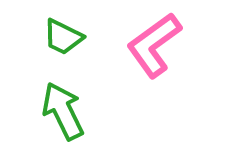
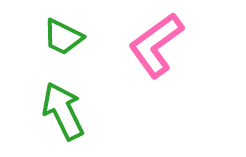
pink L-shape: moved 2 px right
